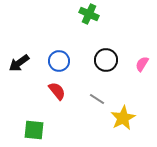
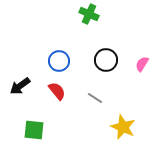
black arrow: moved 1 px right, 23 px down
gray line: moved 2 px left, 1 px up
yellow star: moved 9 px down; rotated 20 degrees counterclockwise
